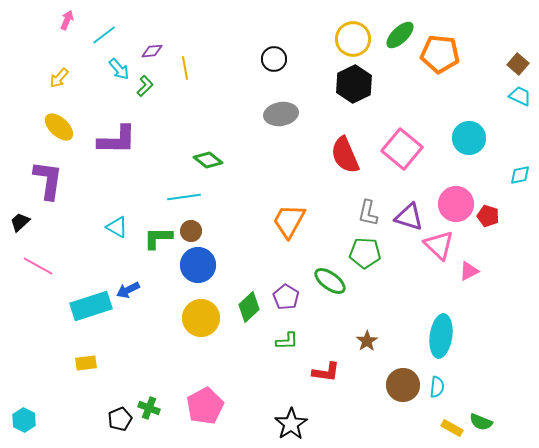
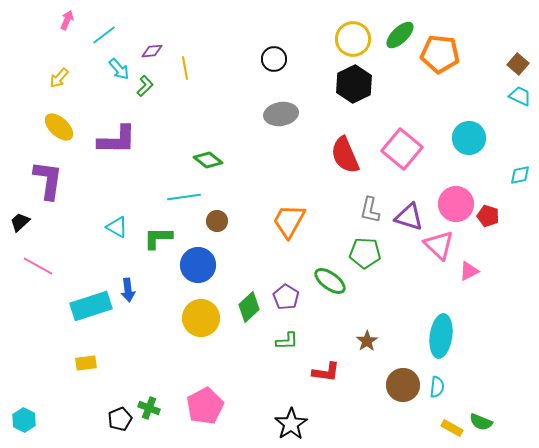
gray L-shape at (368, 213): moved 2 px right, 3 px up
brown circle at (191, 231): moved 26 px right, 10 px up
blue arrow at (128, 290): rotated 70 degrees counterclockwise
